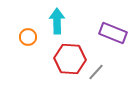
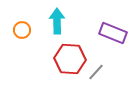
orange circle: moved 6 px left, 7 px up
